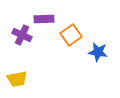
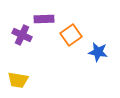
yellow trapezoid: moved 1 px right, 1 px down; rotated 20 degrees clockwise
